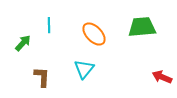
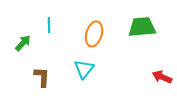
orange ellipse: rotated 60 degrees clockwise
